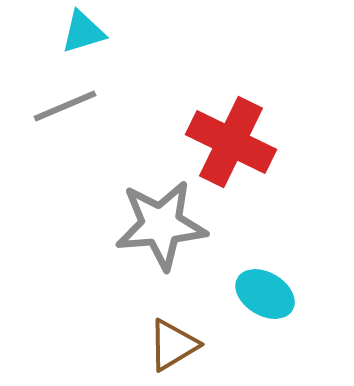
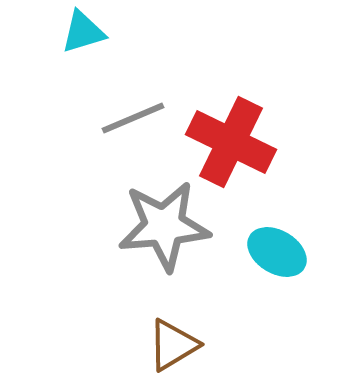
gray line: moved 68 px right, 12 px down
gray star: moved 3 px right, 1 px down
cyan ellipse: moved 12 px right, 42 px up
